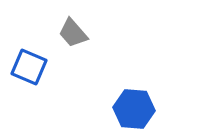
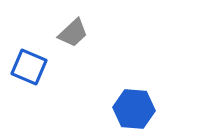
gray trapezoid: rotated 92 degrees counterclockwise
